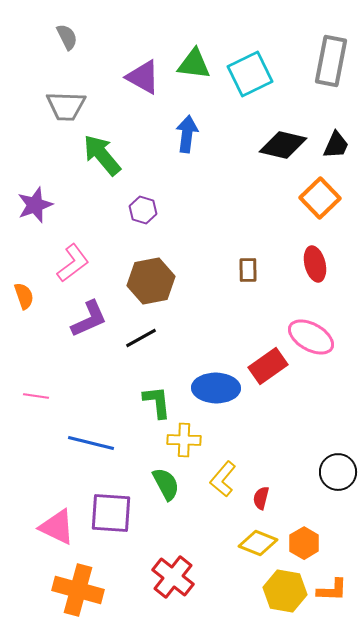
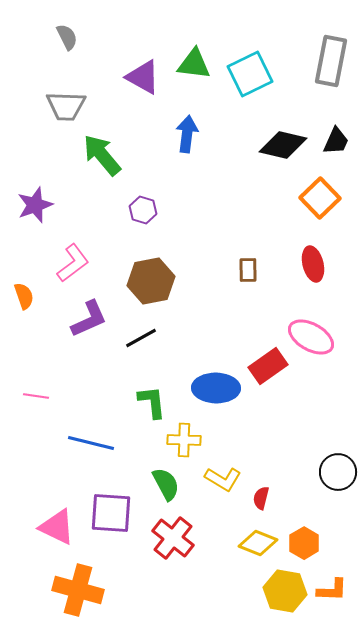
black trapezoid: moved 4 px up
red ellipse: moved 2 px left
green L-shape: moved 5 px left
yellow L-shape: rotated 99 degrees counterclockwise
red cross: moved 39 px up
